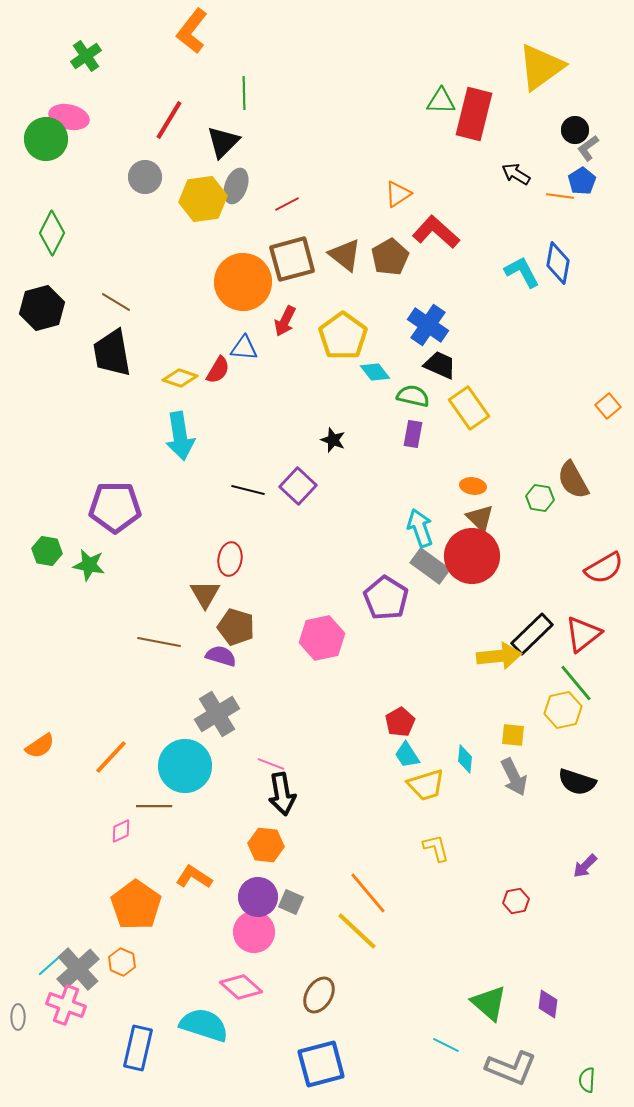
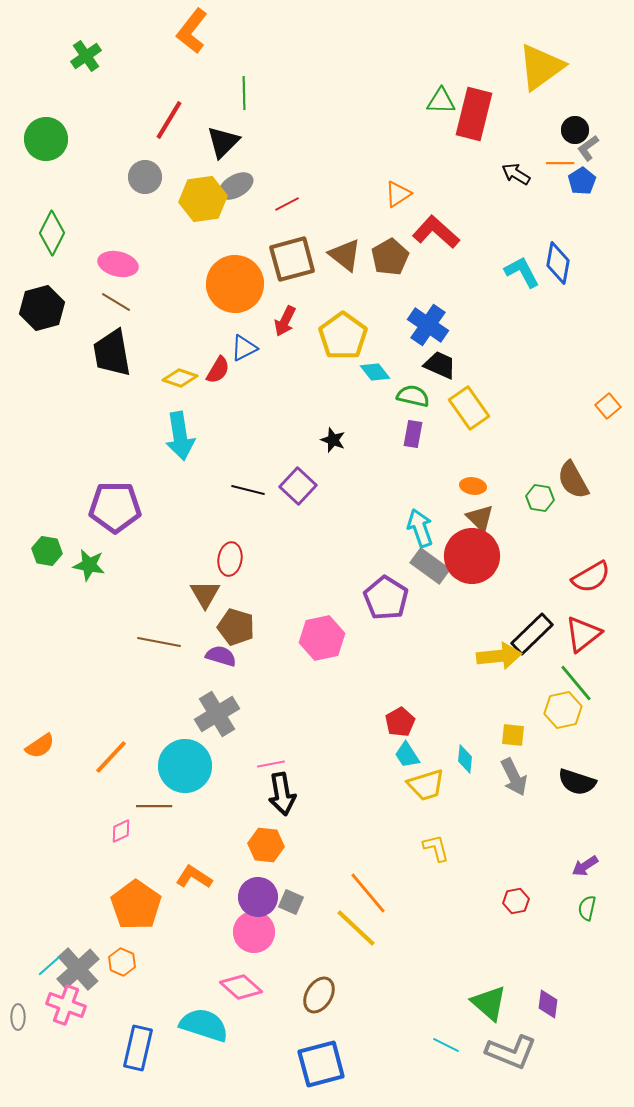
pink ellipse at (69, 117): moved 49 px right, 147 px down
gray ellipse at (236, 186): rotated 40 degrees clockwise
orange line at (560, 196): moved 33 px up; rotated 8 degrees counterclockwise
orange circle at (243, 282): moved 8 px left, 2 px down
blue triangle at (244, 348): rotated 32 degrees counterclockwise
red semicircle at (604, 568): moved 13 px left, 9 px down
pink line at (271, 764): rotated 32 degrees counterclockwise
purple arrow at (585, 866): rotated 12 degrees clockwise
yellow line at (357, 931): moved 1 px left, 3 px up
gray L-shape at (511, 1068): moved 16 px up
green semicircle at (587, 1080): moved 172 px up; rotated 10 degrees clockwise
